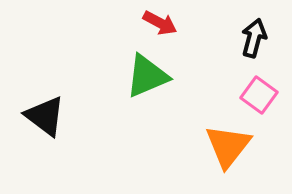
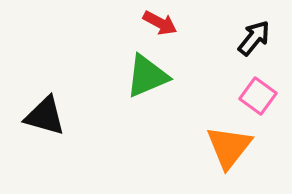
black arrow: rotated 24 degrees clockwise
pink square: moved 1 px left, 1 px down
black triangle: rotated 21 degrees counterclockwise
orange triangle: moved 1 px right, 1 px down
